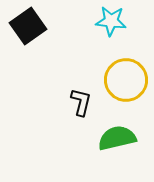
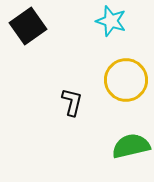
cyan star: rotated 12 degrees clockwise
black L-shape: moved 9 px left
green semicircle: moved 14 px right, 8 px down
